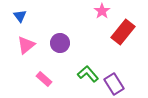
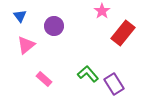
red rectangle: moved 1 px down
purple circle: moved 6 px left, 17 px up
